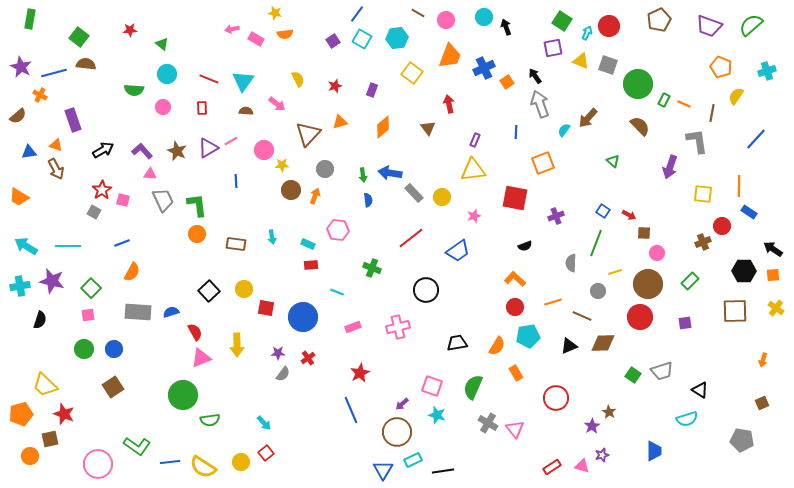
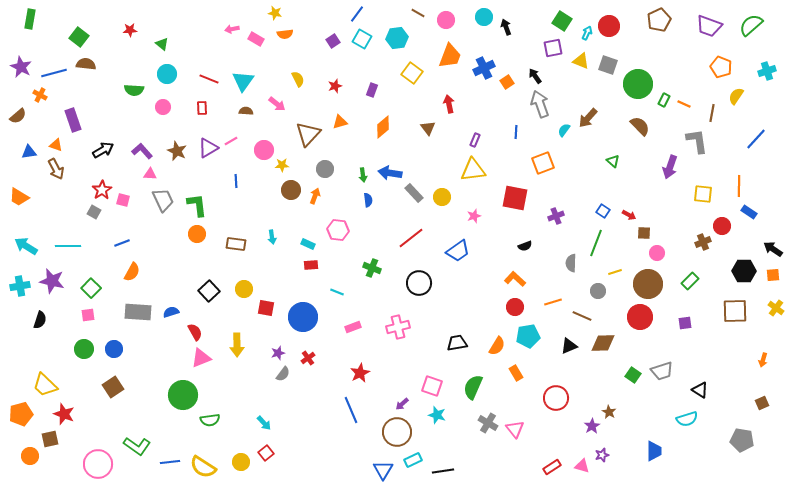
black circle at (426, 290): moved 7 px left, 7 px up
purple star at (278, 353): rotated 16 degrees counterclockwise
